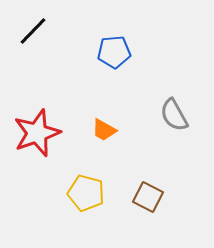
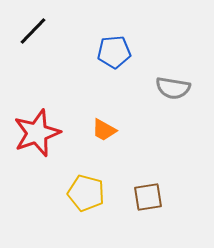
gray semicircle: moved 1 px left, 27 px up; rotated 52 degrees counterclockwise
brown square: rotated 36 degrees counterclockwise
